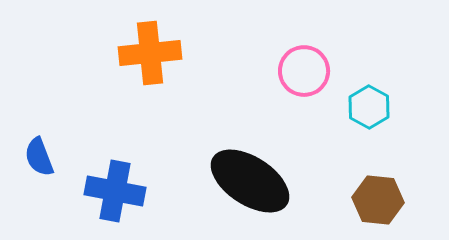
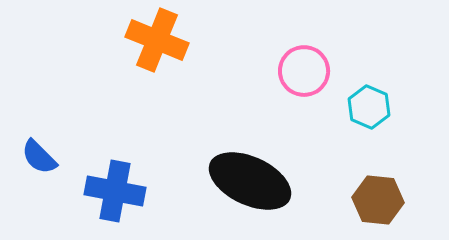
orange cross: moved 7 px right, 13 px up; rotated 28 degrees clockwise
cyan hexagon: rotated 6 degrees counterclockwise
blue semicircle: rotated 24 degrees counterclockwise
black ellipse: rotated 8 degrees counterclockwise
